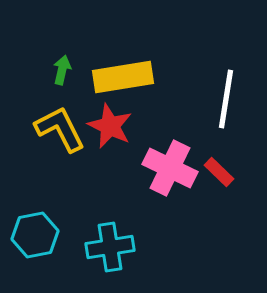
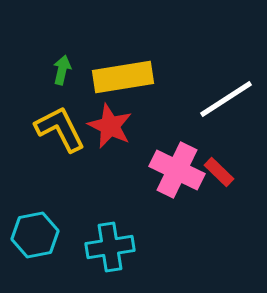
white line: rotated 48 degrees clockwise
pink cross: moved 7 px right, 2 px down
